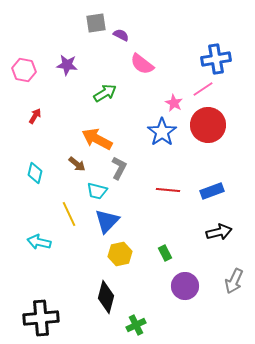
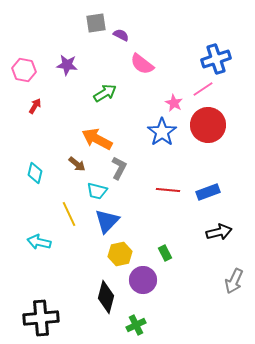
blue cross: rotated 8 degrees counterclockwise
red arrow: moved 10 px up
blue rectangle: moved 4 px left, 1 px down
purple circle: moved 42 px left, 6 px up
